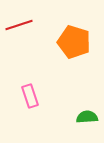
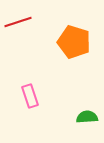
red line: moved 1 px left, 3 px up
